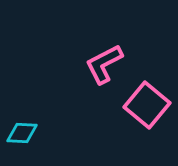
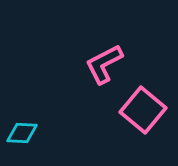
pink square: moved 4 px left, 5 px down
